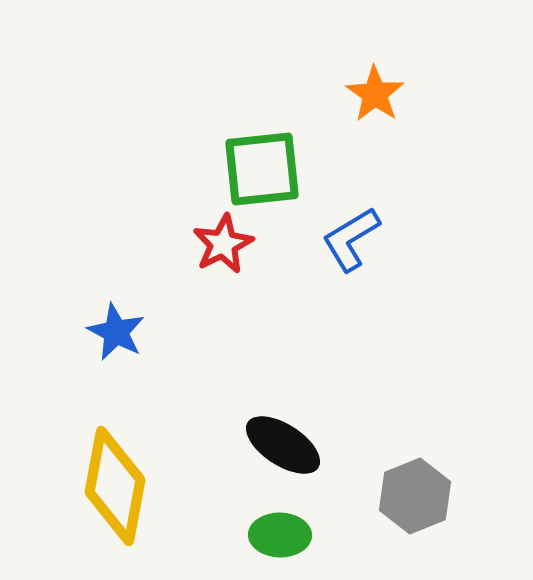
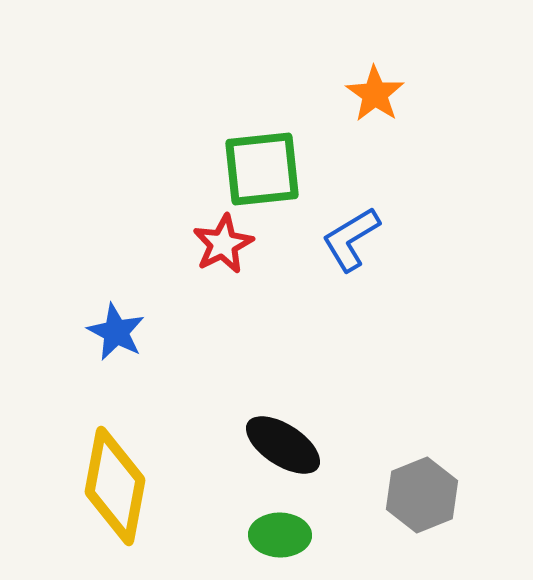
gray hexagon: moved 7 px right, 1 px up
